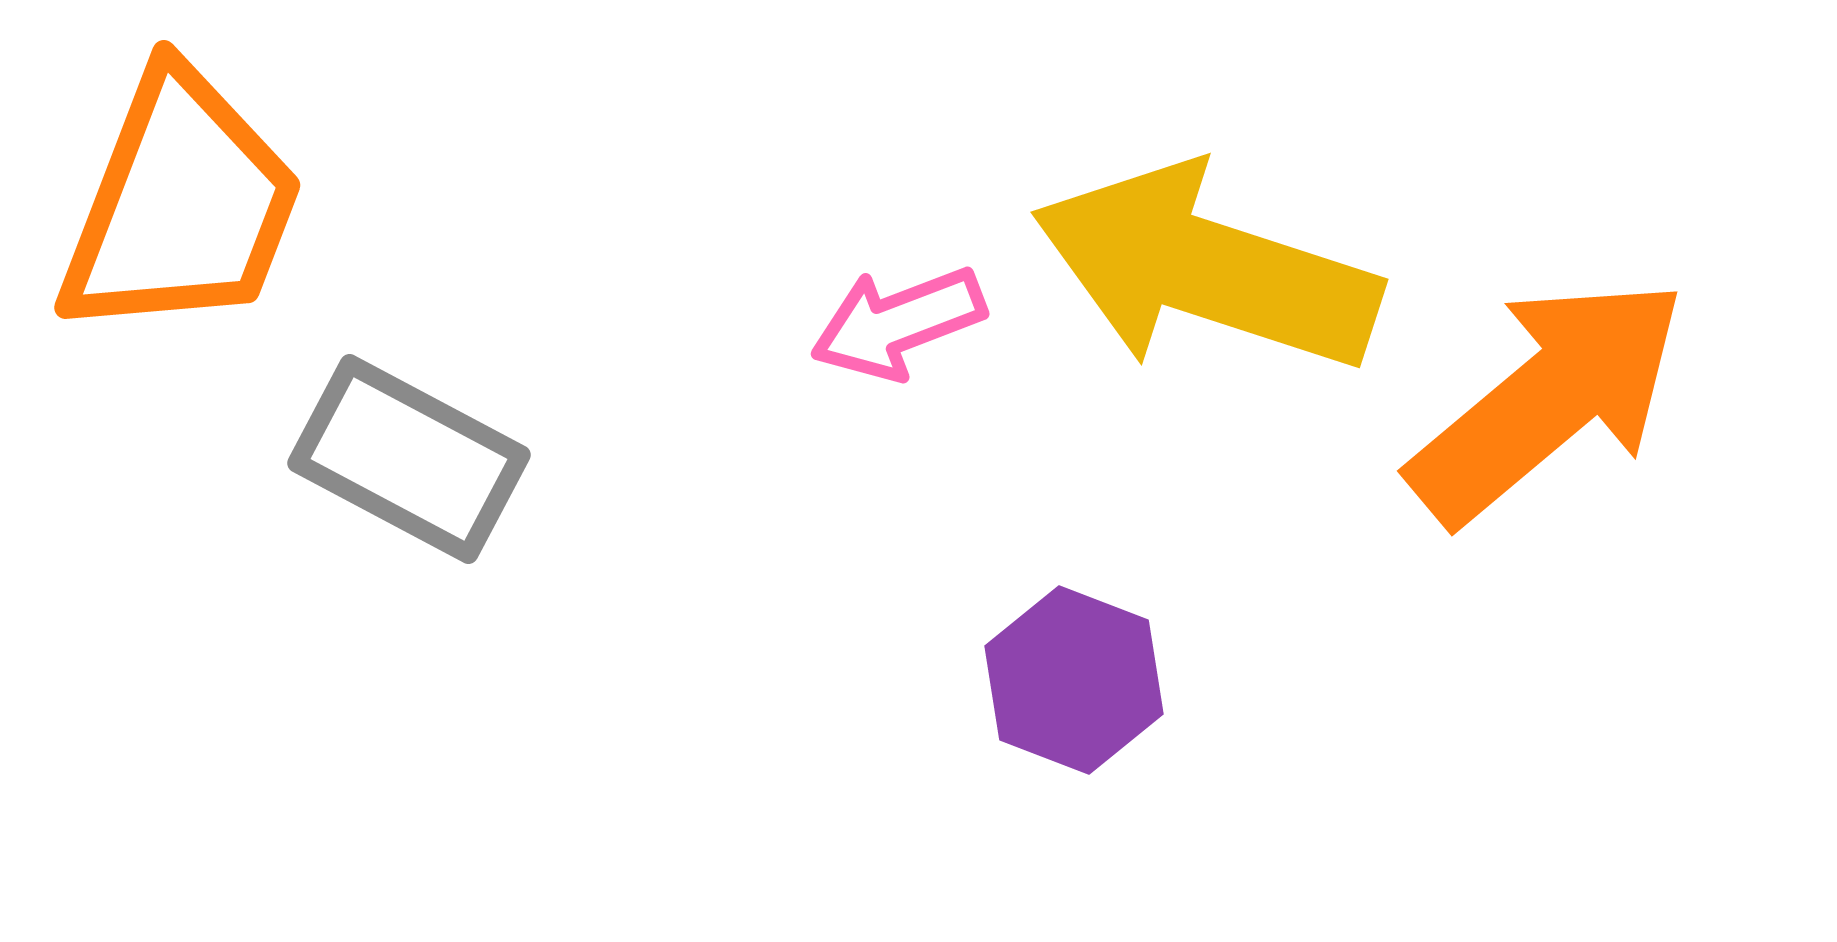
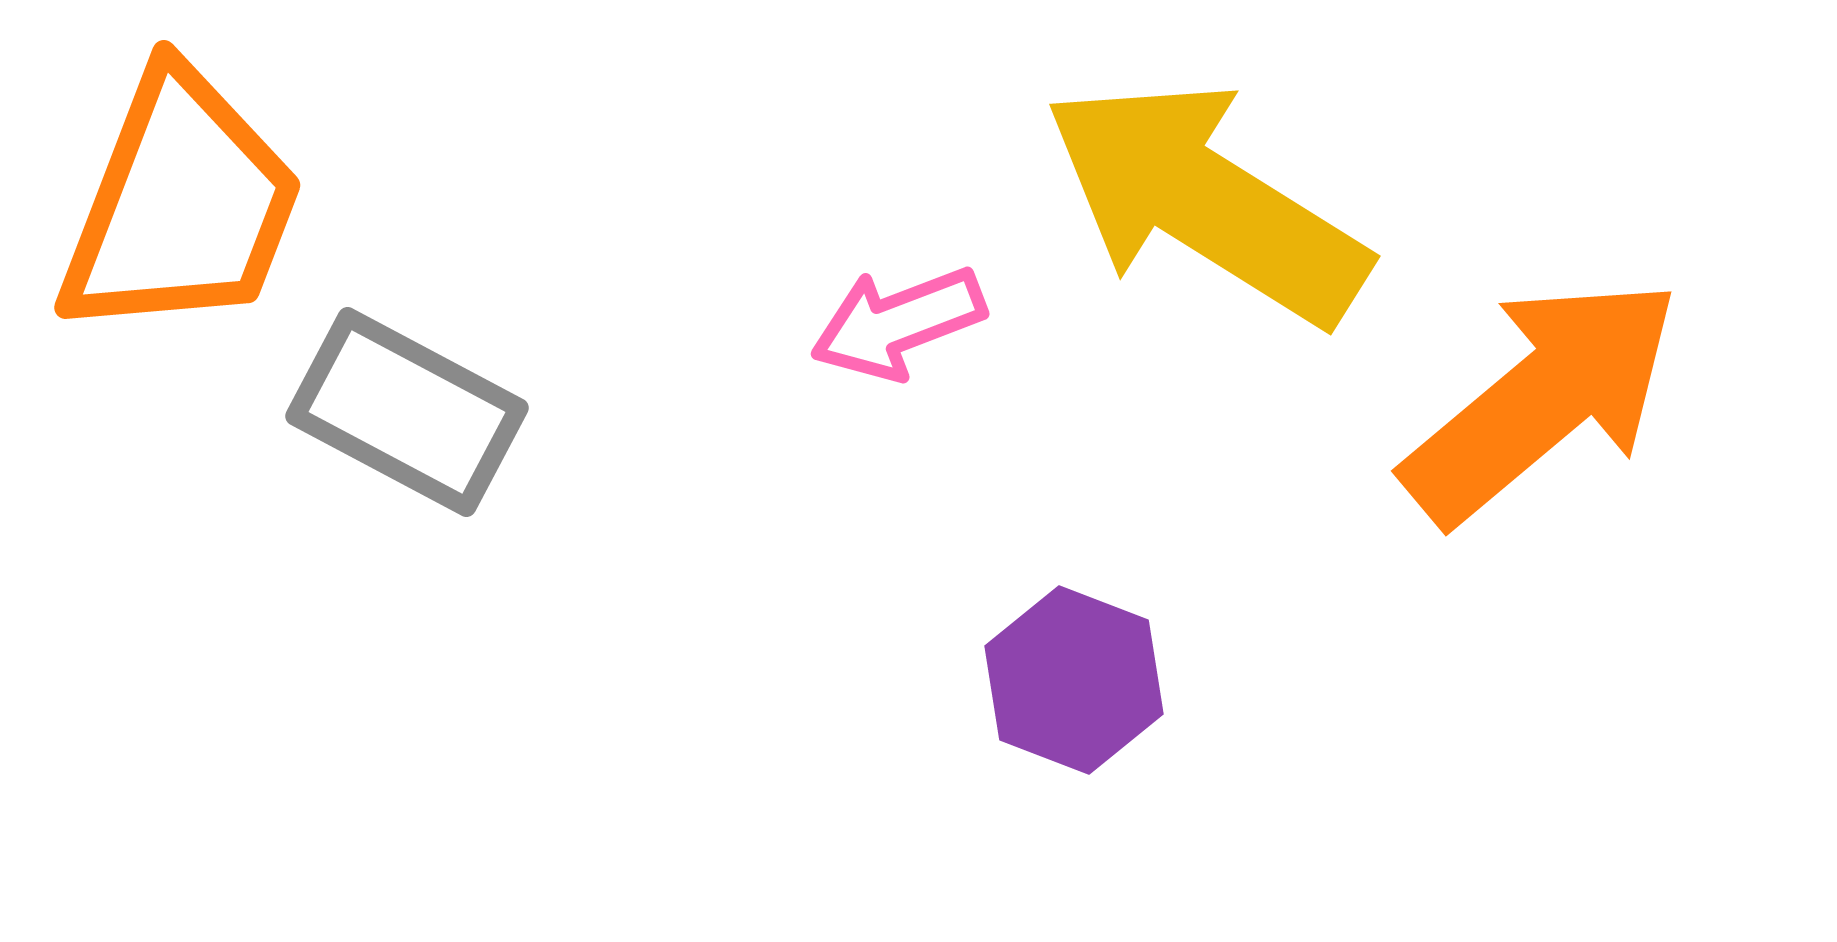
yellow arrow: moved 67 px up; rotated 14 degrees clockwise
orange arrow: moved 6 px left
gray rectangle: moved 2 px left, 47 px up
